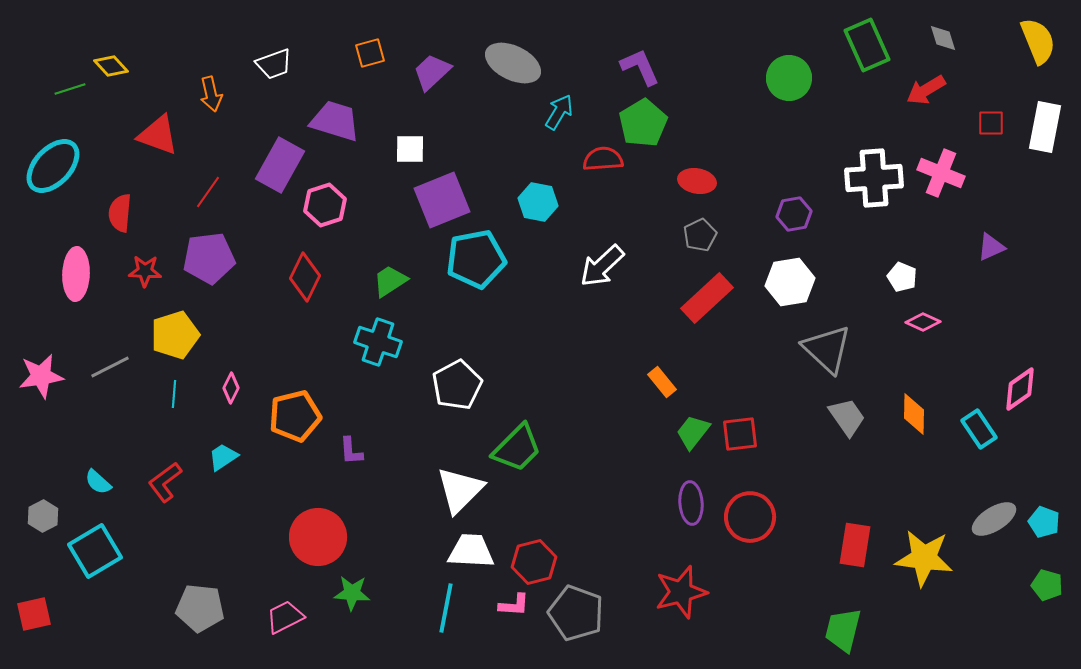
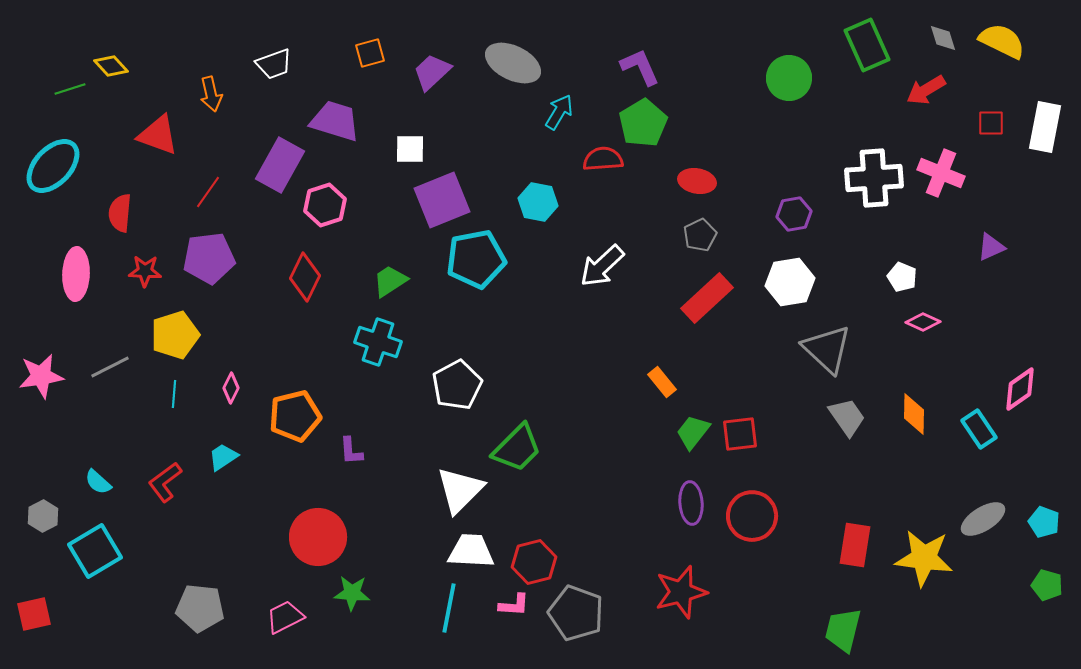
yellow semicircle at (1038, 41): moved 36 px left; rotated 42 degrees counterclockwise
red circle at (750, 517): moved 2 px right, 1 px up
gray ellipse at (994, 519): moved 11 px left
cyan line at (446, 608): moved 3 px right
